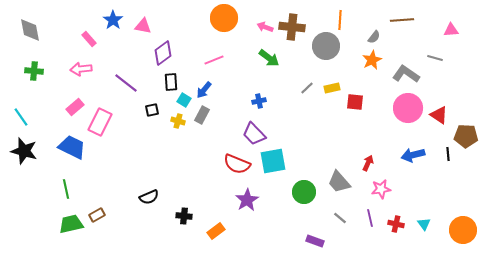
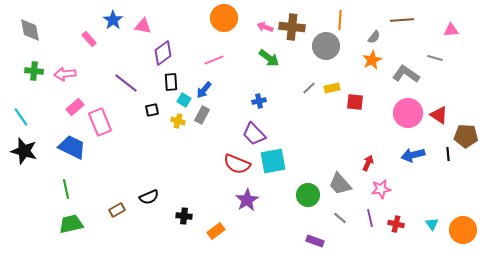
pink arrow at (81, 69): moved 16 px left, 5 px down
gray line at (307, 88): moved 2 px right
pink circle at (408, 108): moved 5 px down
pink rectangle at (100, 122): rotated 48 degrees counterclockwise
gray trapezoid at (339, 182): moved 1 px right, 2 px down
green circle at (304, 192): moved 4 px right, 3 px down
brown rectangle at (97, 215): moved 20 px right, 5 px up
cyan triangle at (424, 224): moved 8 px right
